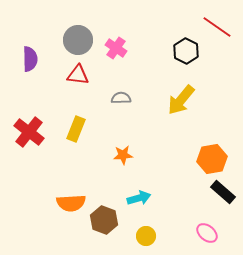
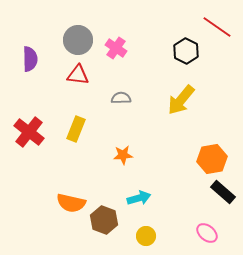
orange semicircle: rotated 16 degrees clockwise
